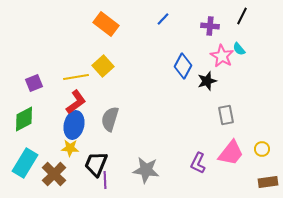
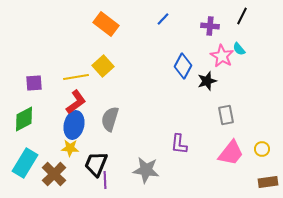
purple square: rotated 18 degrees clockwise
purple L-shape: moved 19 px left, 19 px up; rotated 20 degrees counterclockwise
